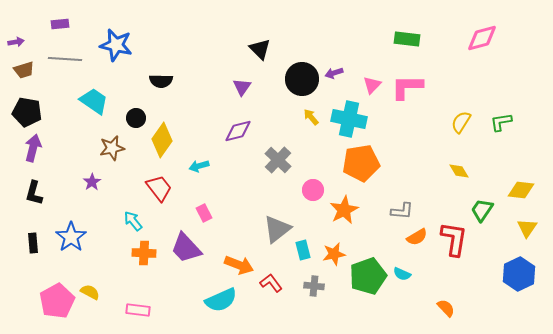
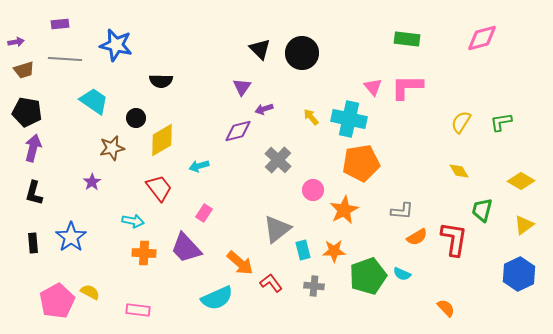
purple arrow at (334, 73): moved 70 px left, 36 px down
black circle at (302, 79): moved 26 px up
pink triangle at (372, 85): moved 1 px right, 2 px down; rotated 24 degrees counterclockwise
yellow diamond at (162, 140): rotated 24 degrees clockwise
yellow diamond at (521, 190): moved 9 px up; rotated 24 degrees clockwise
green trapezoid at (482, 210): rotated 20 degrees counterclockwise
pink rectangle at (204, 213): rotated 60 degrees clockwise
cyan arrow at (133, 221): rotated 140 degrees clockwise
yellow triangle at (527, 228): moved 3 px left, 3 px up; rotated 20 degrees clockwise
orange star at (334, 254): moved 3 px up; rotated 10 degrees clockwise
orange arrow at (239, 265): moved 1 px right, 2 px up; rotated 20 degrees clockwise
cyan semicircle at (221, 300): moved 4 px left, 2 px up
